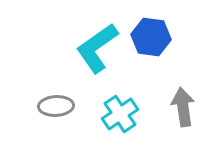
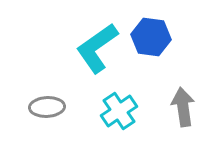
gray ellipse: moved 9 px left, 1 px down
cyan cross: moved 1 px left, 3 px up
